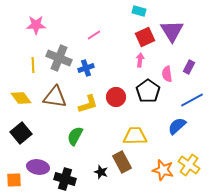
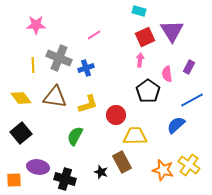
red circle: moved 18 px down
blue semicircle: moved 1 px left, 1 px up
